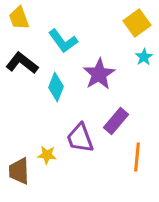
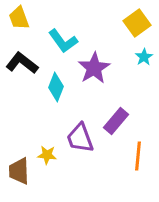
purple star: moved 5 px left, 6 px up
orange line: moved 1 px right, 1 px up
